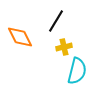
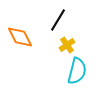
black line: moved 2 px right, 1 px up
yellow cross: moved 3 px right, 2 px up; rotated 21 degrees counterclockwise
